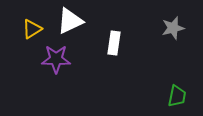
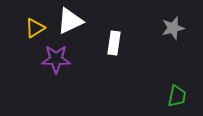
yellow triangle: moved 3 px right, 1 px up
